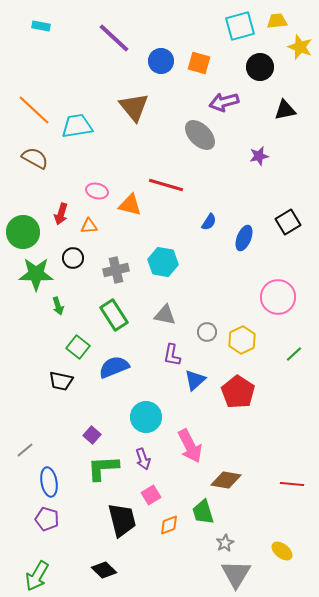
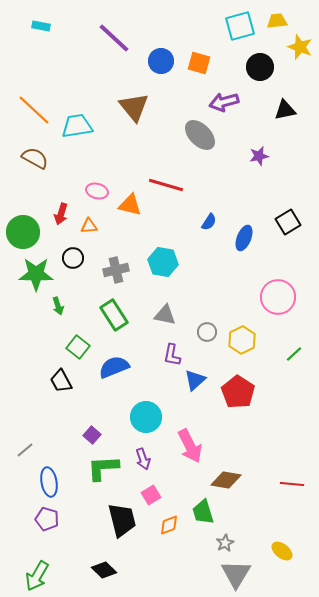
black trapezoid at (61, 381): rotated 50 degrees clockwise
